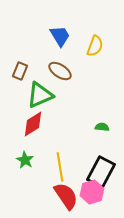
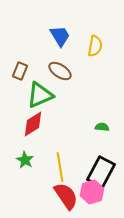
yellow semicircle: rotated 10 degrees counterclockwise
